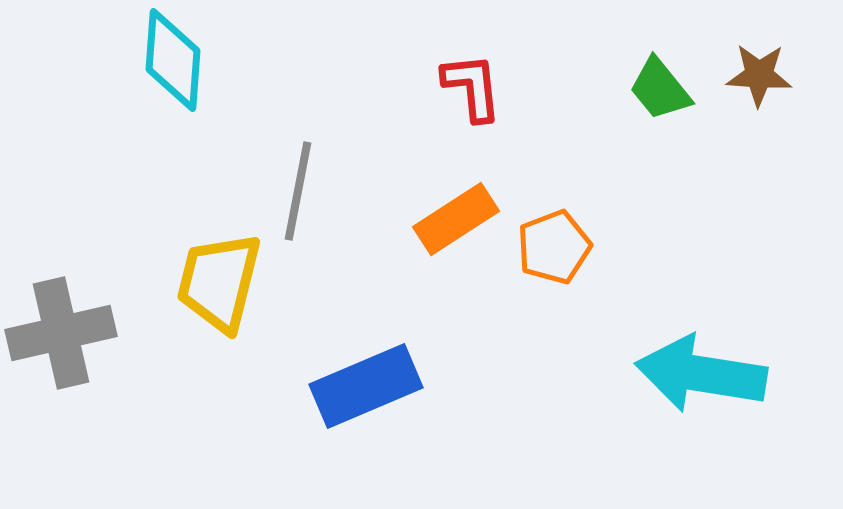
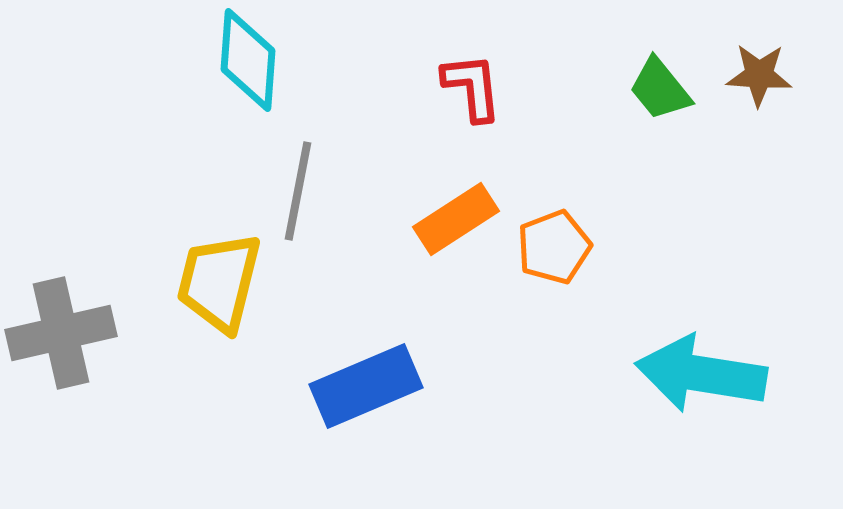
cyan diamond: moved 75 px right
